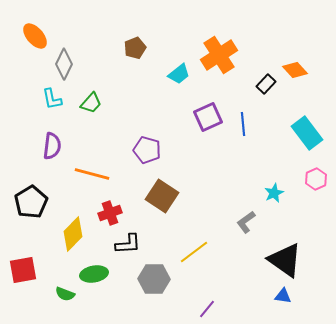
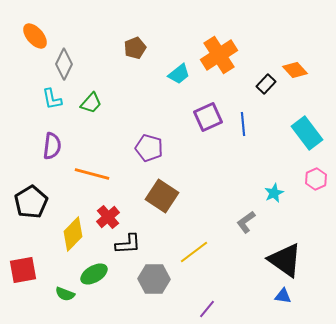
purple pentagon: moved 2 px right, 2 px up
red cross: moved 2 px left, 4 px down; rotated 20 degrees counterclockwise
green ellipse: rotated 20 degrees counterclockwise
